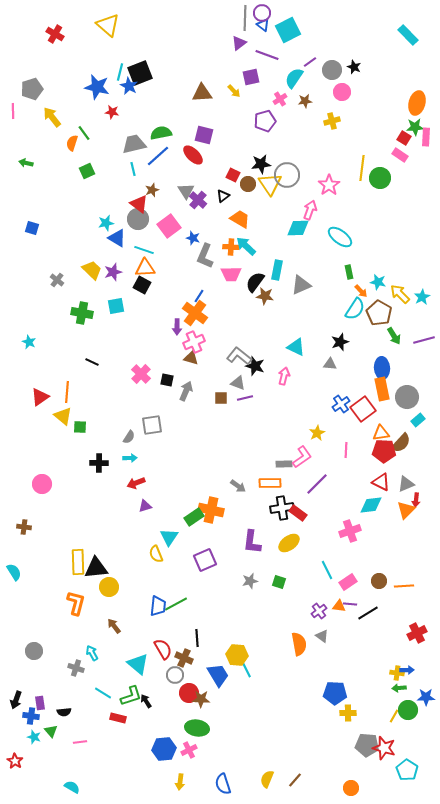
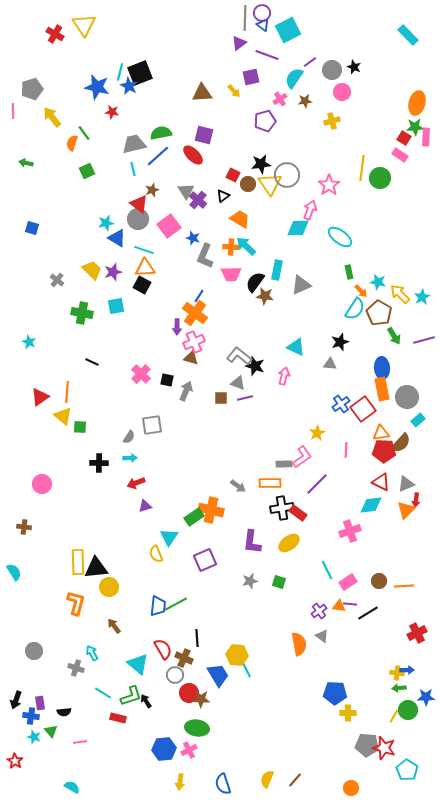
yellow triangle at (108, 25): moved 24 px left; rotated 15 degrees clockwise
